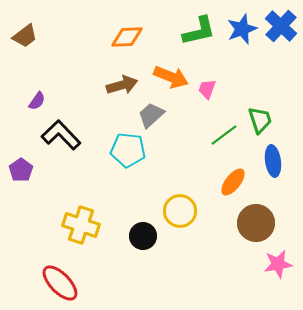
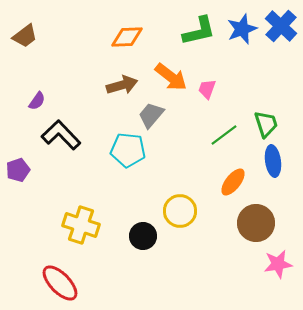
orange arrow: rotated 16 degrees clockwise
gray trapezoid: rotated 8 degrees counterclockwise
green trapezoid: moved 6 px right, 4 px down
purple pentagon: moved 3 px left; rotated 15 degrees clockwise
